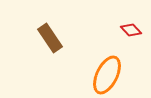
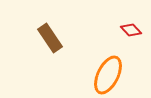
orange ellipse: moved 1 px right
